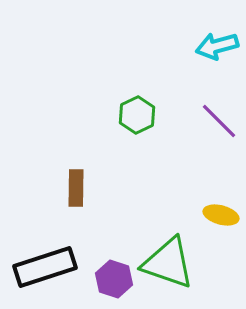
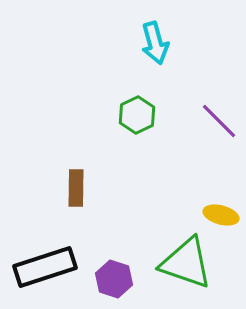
cyan arrow: moved 62 px left, 3 px up; rotated 90 degrees counterclockwise
green triangle: moved 18 px right
